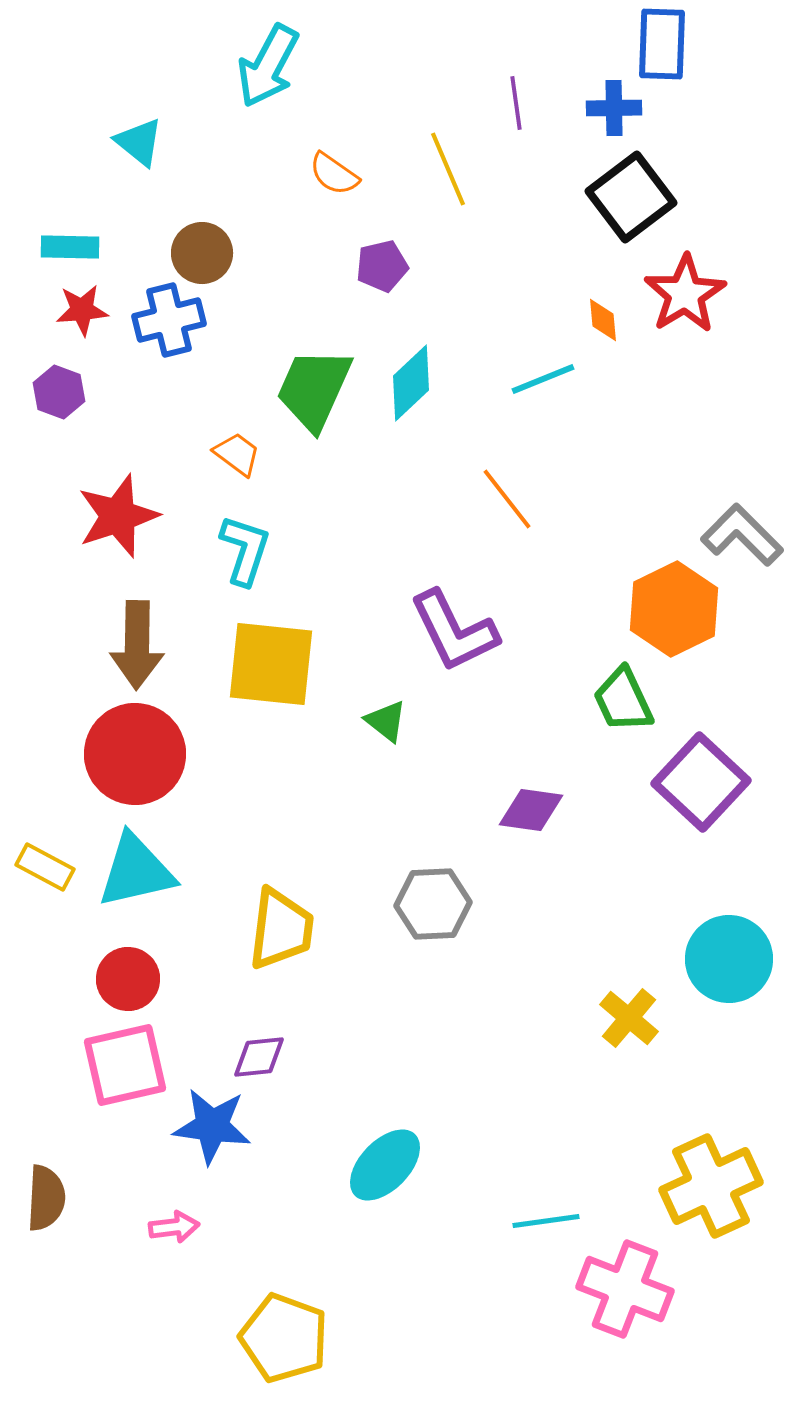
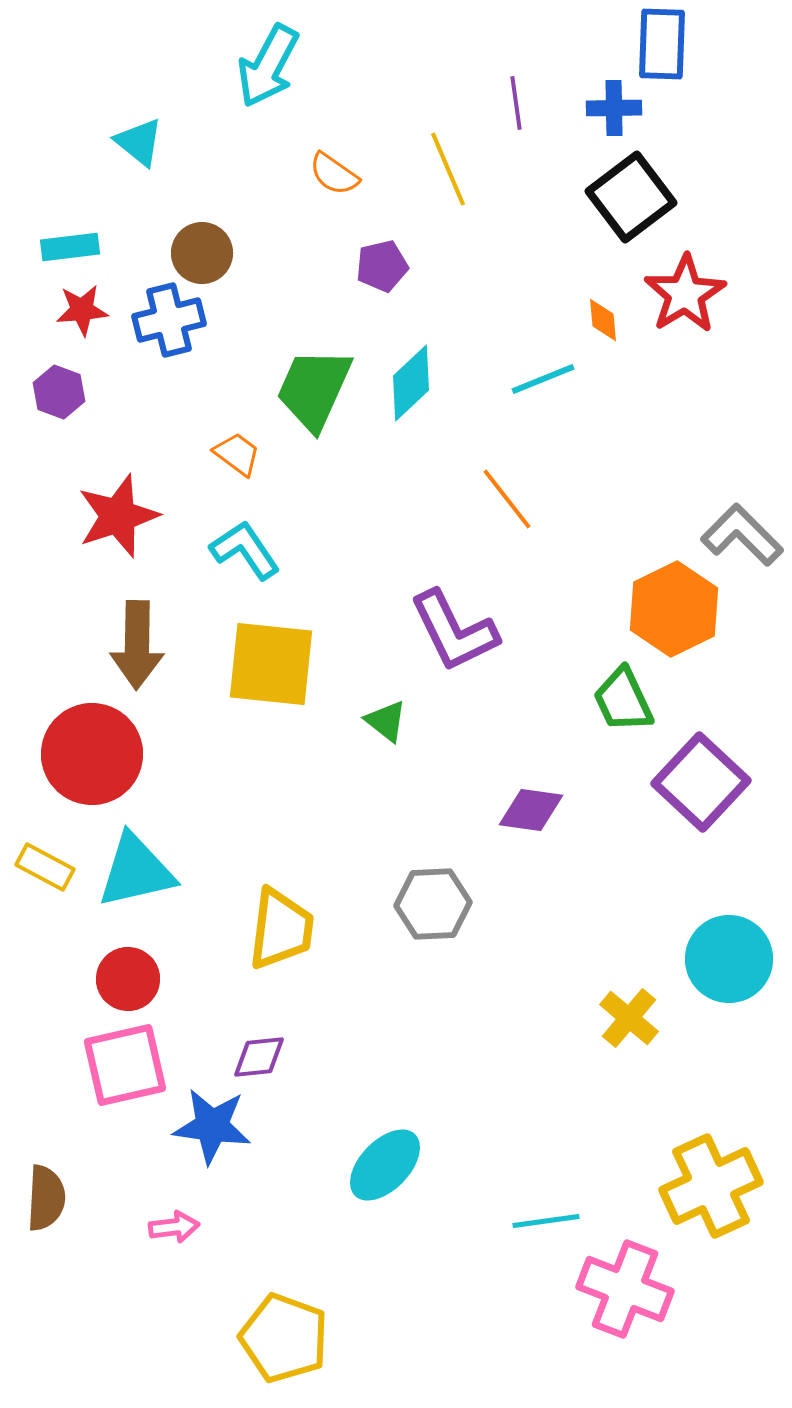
cyan rectangle at (70, 247): rotated 8 degrees counterclockwise
cyan L-shape at (245, 550): rotated 52 degrees counterclockwise
red circle at (135, 754): moved 43 px left
